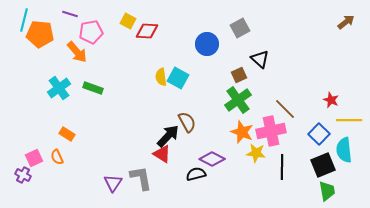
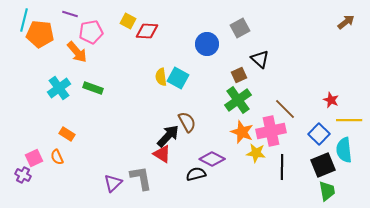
purple triangle: rotated 12 degrees clockwise
